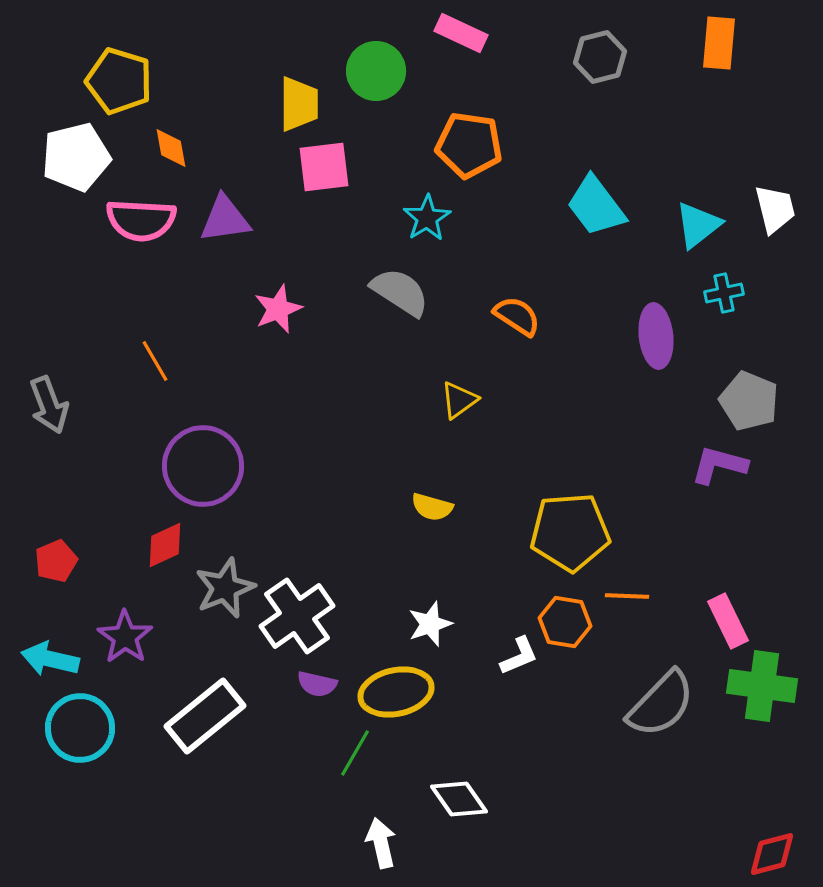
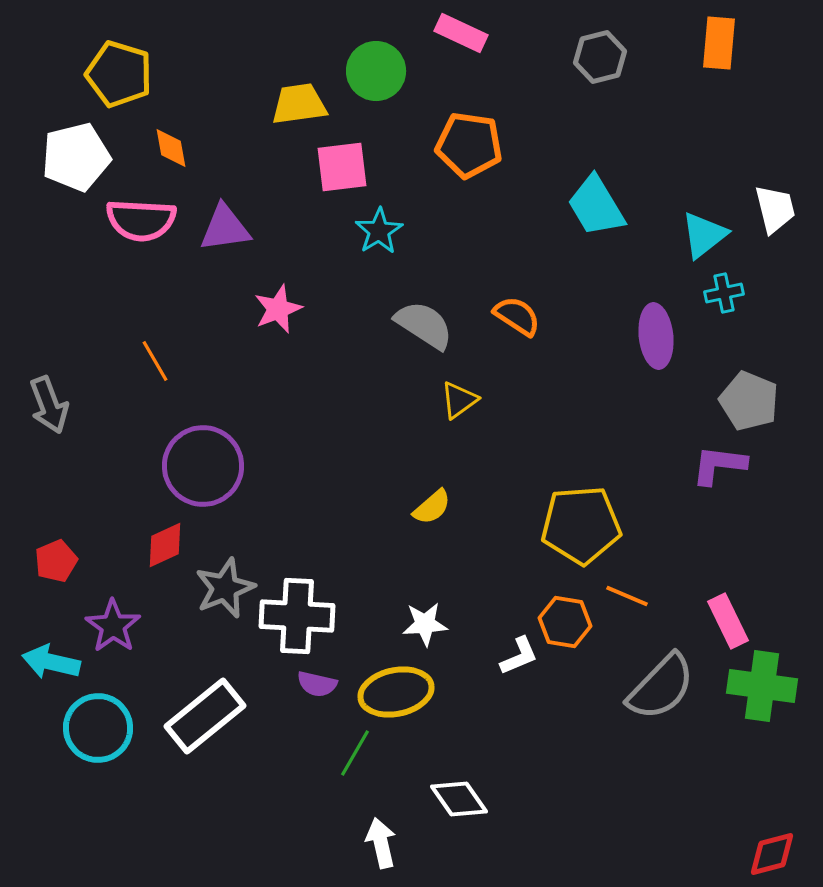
yellow pentagon at (119, 81): moved 7 px up
yellow trapezoid at (299, 104): rotated 98 degrees counterclockwise
pink square at (324, 167): moved 18 px right
cyan trapezoid at (596, 206): rotated 6 degrees clockwise
cyan star at (427, 218): moved 48 px left, 13 px down
purple triangle at (225, 219): moved 9 px down
cyan triangle at (698, 225): moved 6 px right, 10 px down
gray semicircle at (400, 292): moved 24 px right, 33 px down
purple L-shape at (719, 465): rotated 8 degrees counterclockwise
yellow semicircle at (432, 507): rotated 57 degrees counterclockwise
yellow pentagon at (570, 532): moved 11 px right, 7 px up
orange line at (627, 596): rotated 21 degrees clockwise
white cross at (297, 616): rotated 38 degrees clockwise
white star at (430, 624): moved 5 px left; rotated 15 degrees clockwise
purple star at (125, 637): moved 12 px left, 11 px up
cyan arrow at (50, 659): moved 1 px right, 3 px down
gray semicircle at (661, 704): moved 17 px up
cyan circle at (80, 728): moved 18 px right
